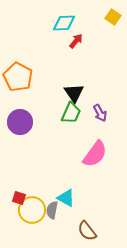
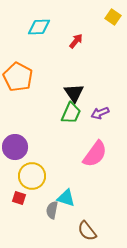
cyan diamond: moved 25 px left, 4 px down
purple arrow: rotated 96 degrees clockwise
purple circle: moved 5 px left, 25 px down
cyan triangle: rotated 12 degrees counterclockwise
yellow circle: moved 34 px up
